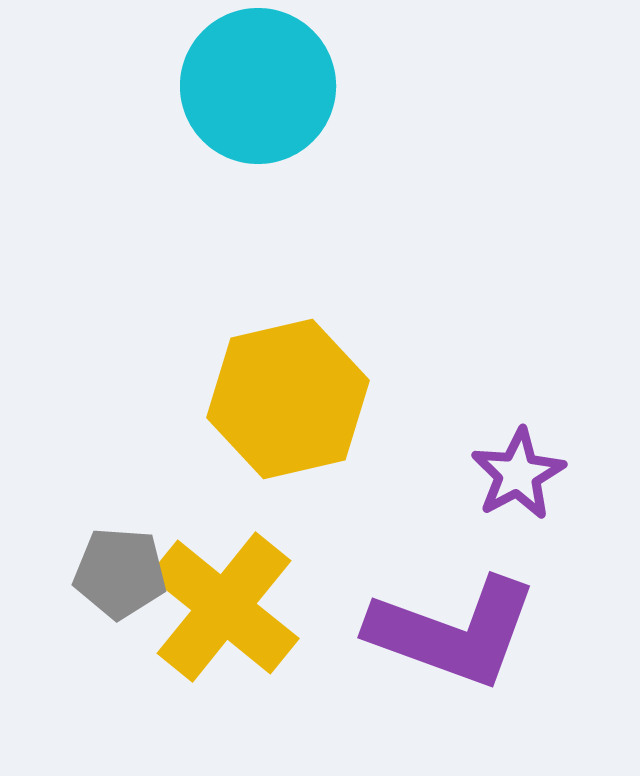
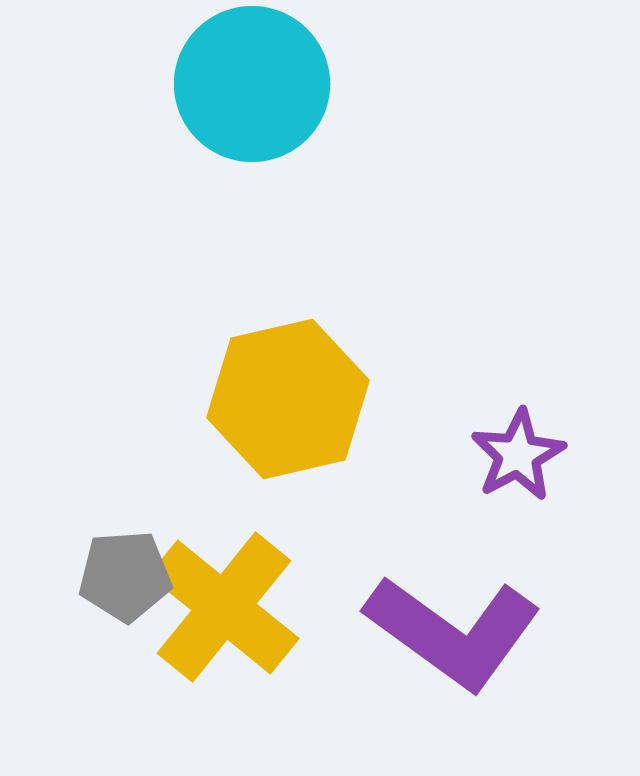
cyan circle: moved 6 px left, 2 px up
purple star: moved 19 px up
gray pentagon: moved 5 px right, 3 px down; rotated 8 degrees counterclockwise
purple L-shape: rotated 16 degrees clockwise
